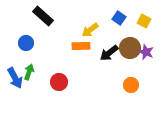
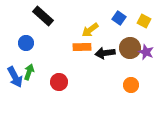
orange rectangle: moved 1 px right, 1 px down
black arrow: moved 4 px left; rotated 30 degrees clockwise
blue arrow: moved 1 px up
